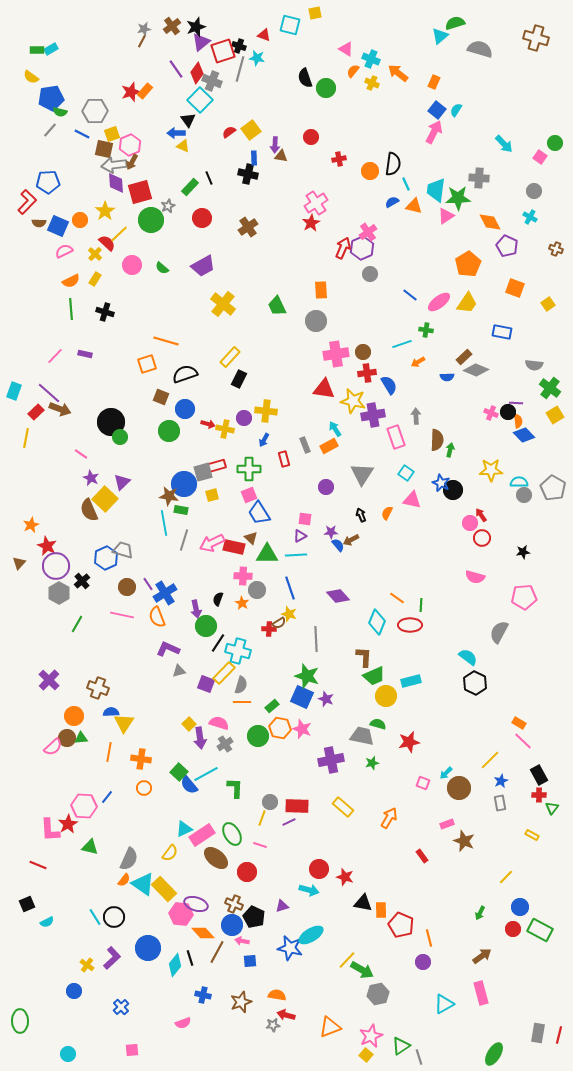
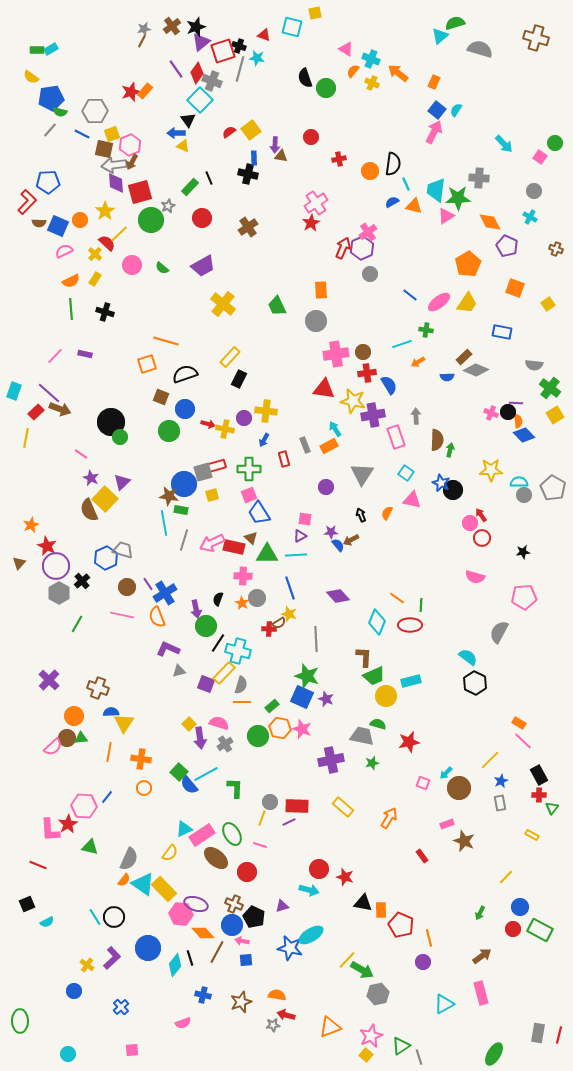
cyan square at (290, 25): moved 2 px right, 2 px down
gray circle at (257, 590): moved 8 px down
blue square at (250, 961): moved 4 px left, 1 px up
